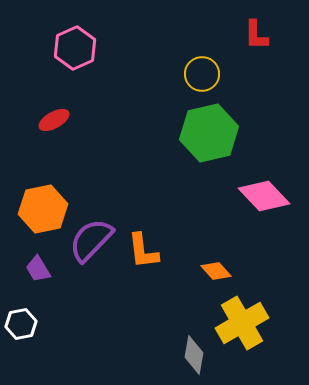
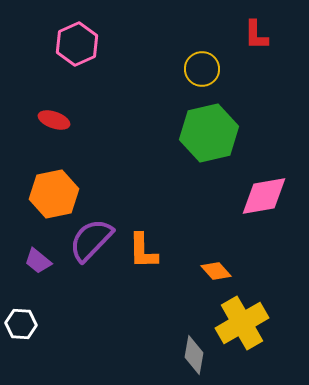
pink hexagon: moved 2 px right, 4 px up
yellow circle: moved 5 px up
red ellipse: rotated 48 degrees clockwise
pink diamond: rotated 57 degrees counterclockwise
orange hexagon: moved 11 px right, 15 px up
orange L-shape: rotated 6 degrees clockwise
purple trapezoid: moved 8 px up; rotated 20 degrees counterclockwise
white hexagon: rotated 16 degrees clockwise
